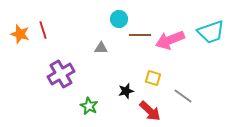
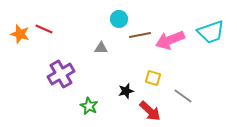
red line: moved 1 px right, 1 px up; rotated 48 degrees counterclockwise
brown line: rotated 10 degrees counterclockwise
